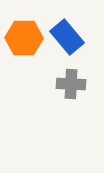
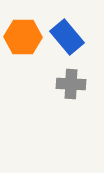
orange hexagon: moved 1 px left, 1 px up
